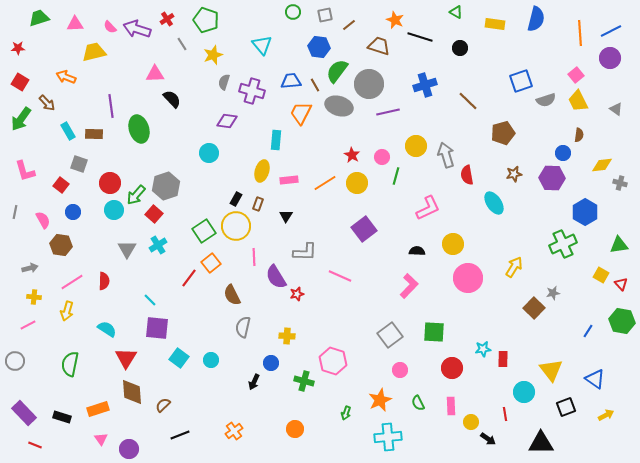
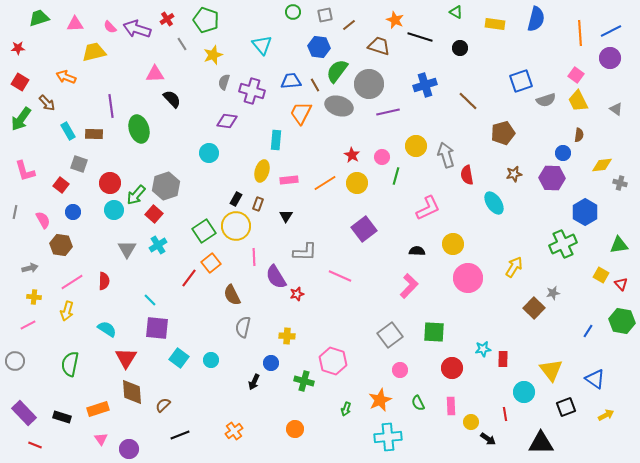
pink square at (576, 75): rotated 14 degrees counterclockwise
green arrow at (346, 413): moved 4 px up
